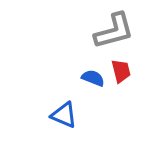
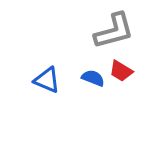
red trapezoid: rotated 135 degrees clockwise
blue triangle: moved 17 px left, 35 px up
